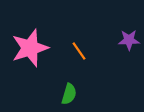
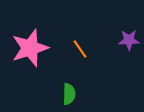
orange line: moved 1 px right, 2 px up
green semicircle: rotated 15 degrees counterclockwise
